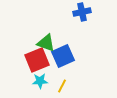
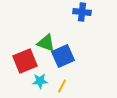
blue cross: rotated 18 degrees clockwise
red square: moved 12 px left, 1 px down
